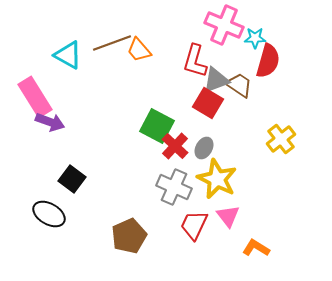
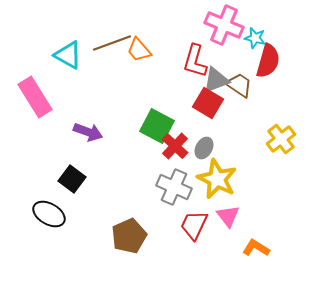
cyan star: rotated 15 degrees clockwise
purple arrow: moved 38 px right, 10 px down
